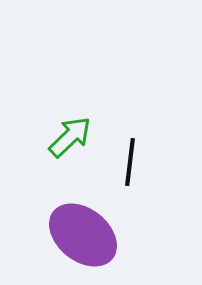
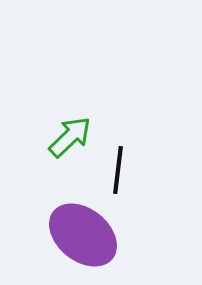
black line: moved 12 px left, 8 px down
